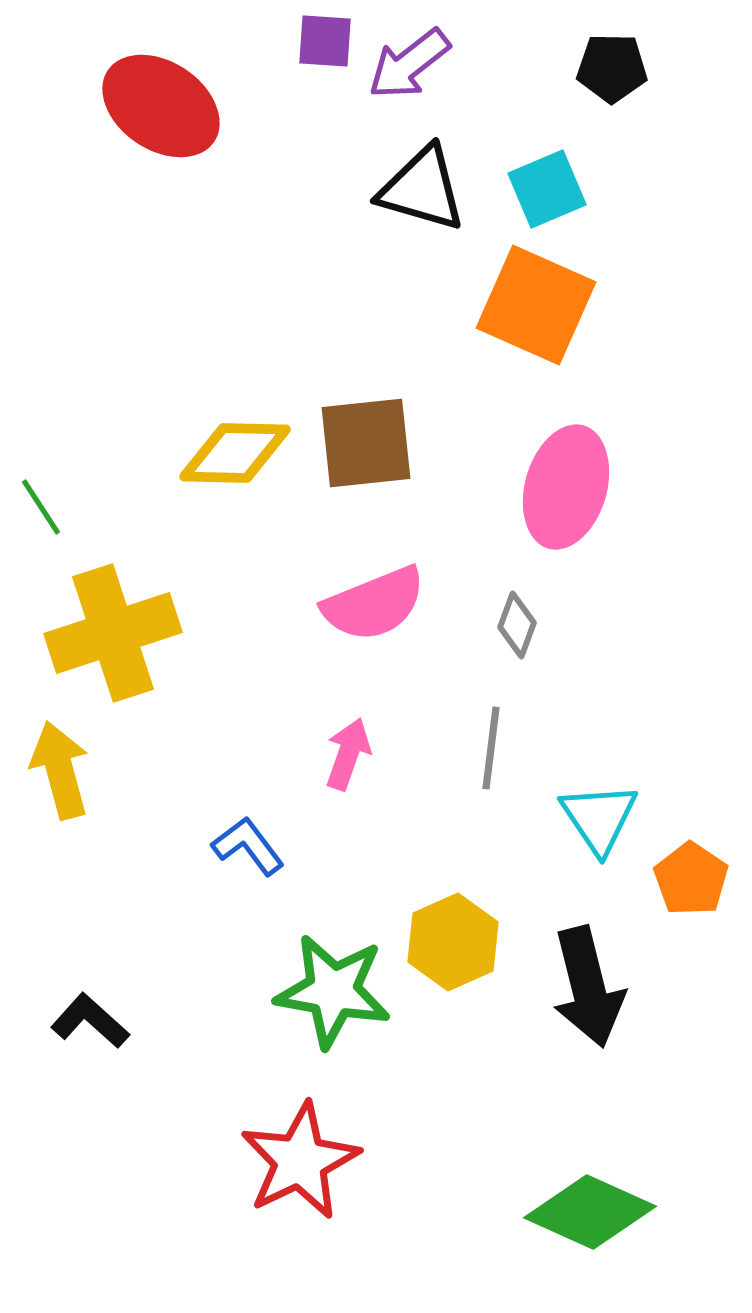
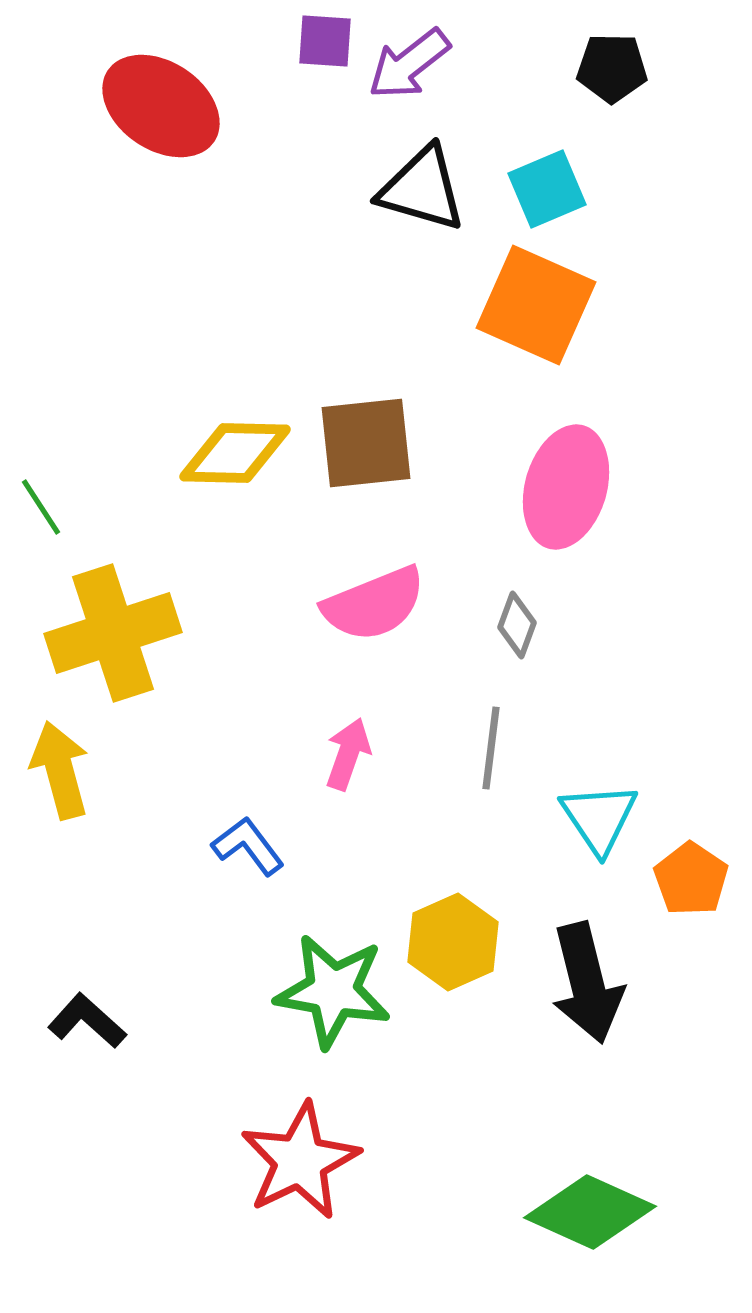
black arrow: moved 1 px left, 4 px up
black L-shape: moved 3 px left
